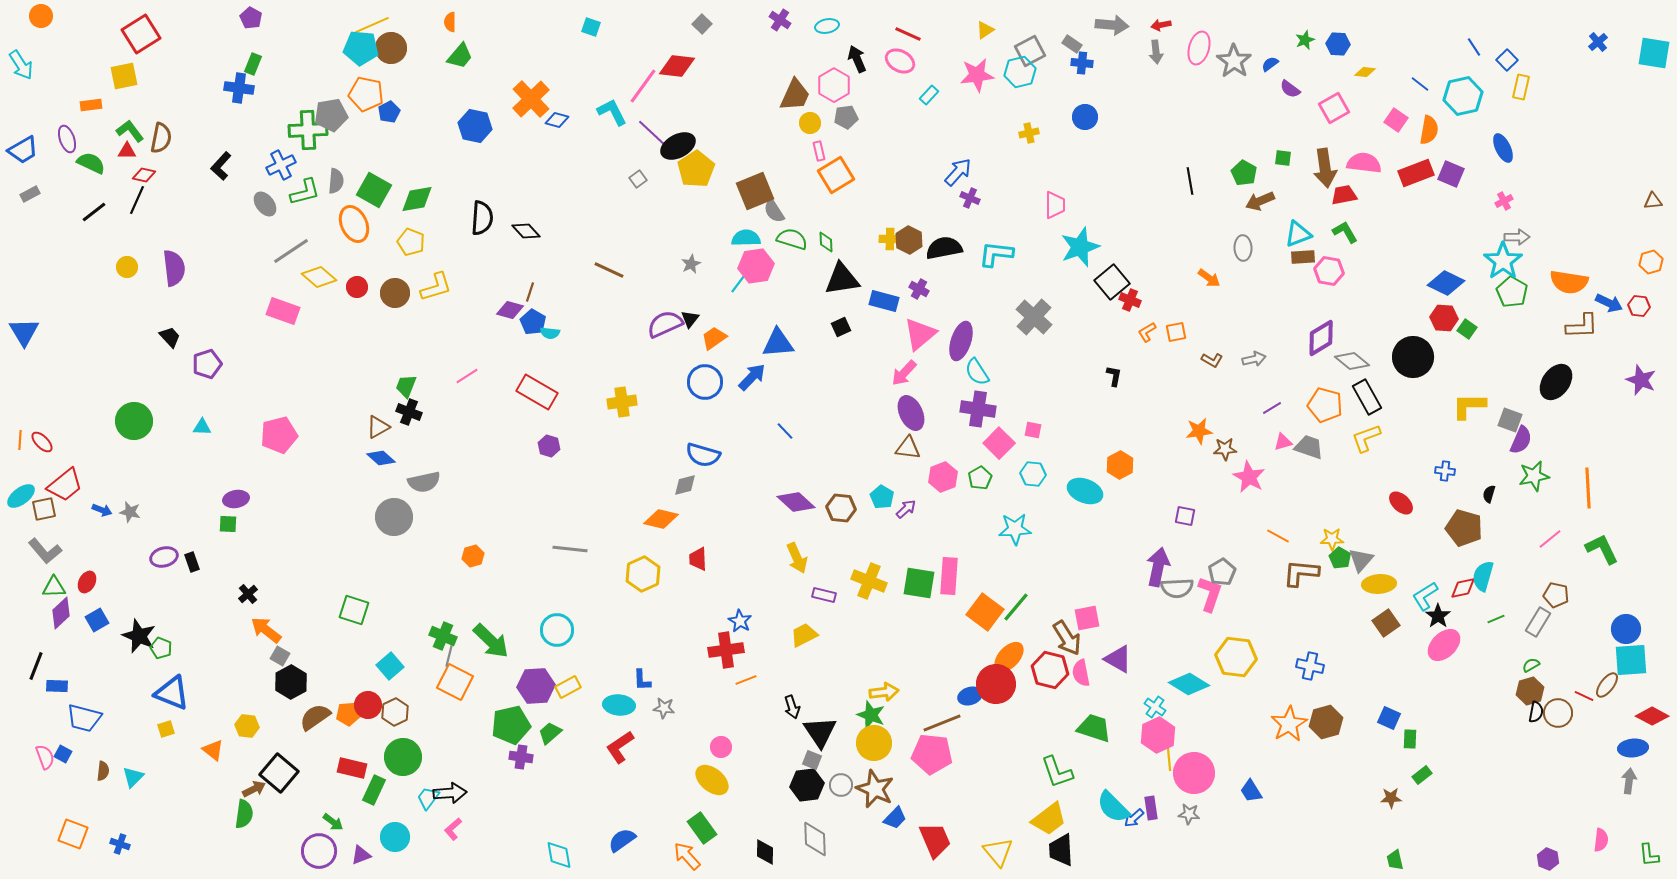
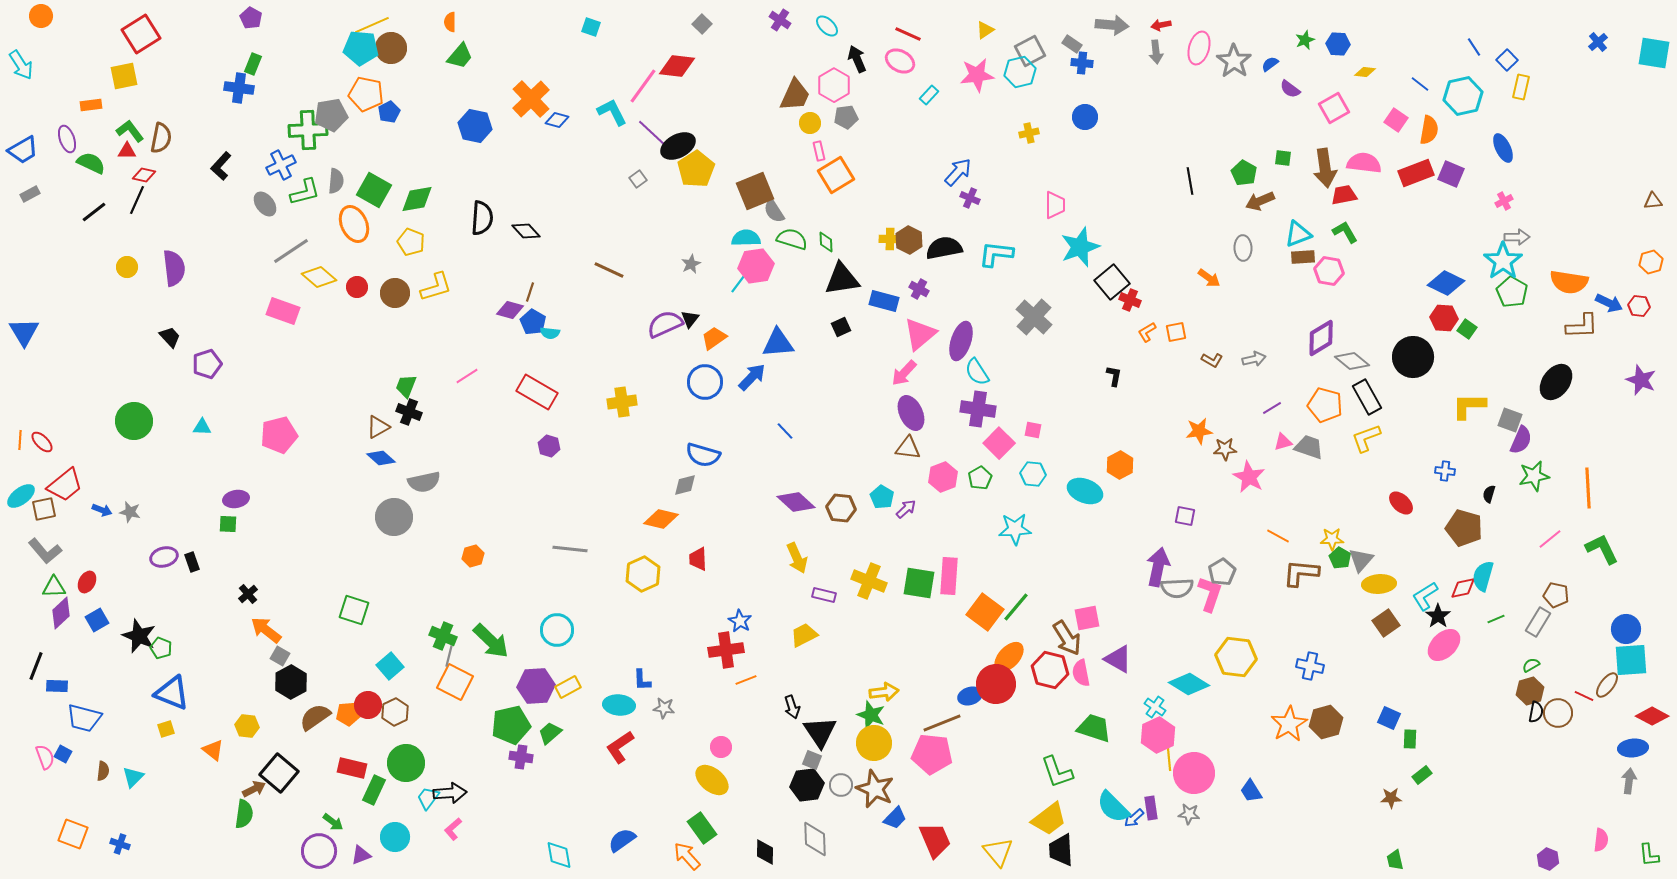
cyan ellipse at (827, 26): rotated 55 degrees clockwise
green circle at (403, 757): moved 3 px right, 6 px down
